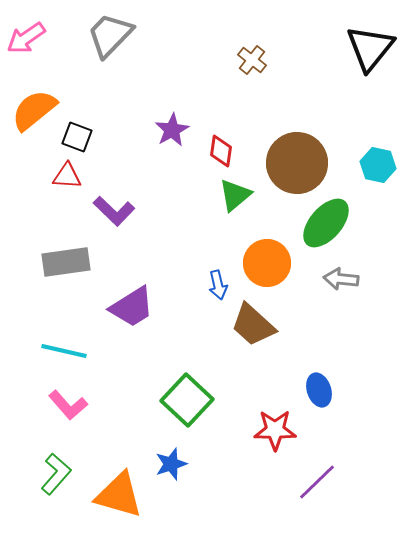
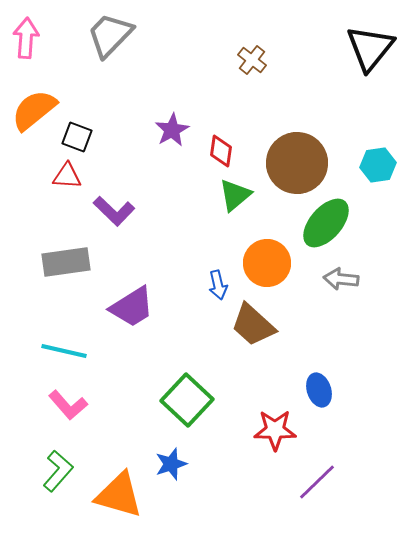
pink arrow: rotated 129 degrees clockwise
cyan hexagon: rotated 20 degrees counterclockwise
green L-shape: moved 2 px right, 3 px up
